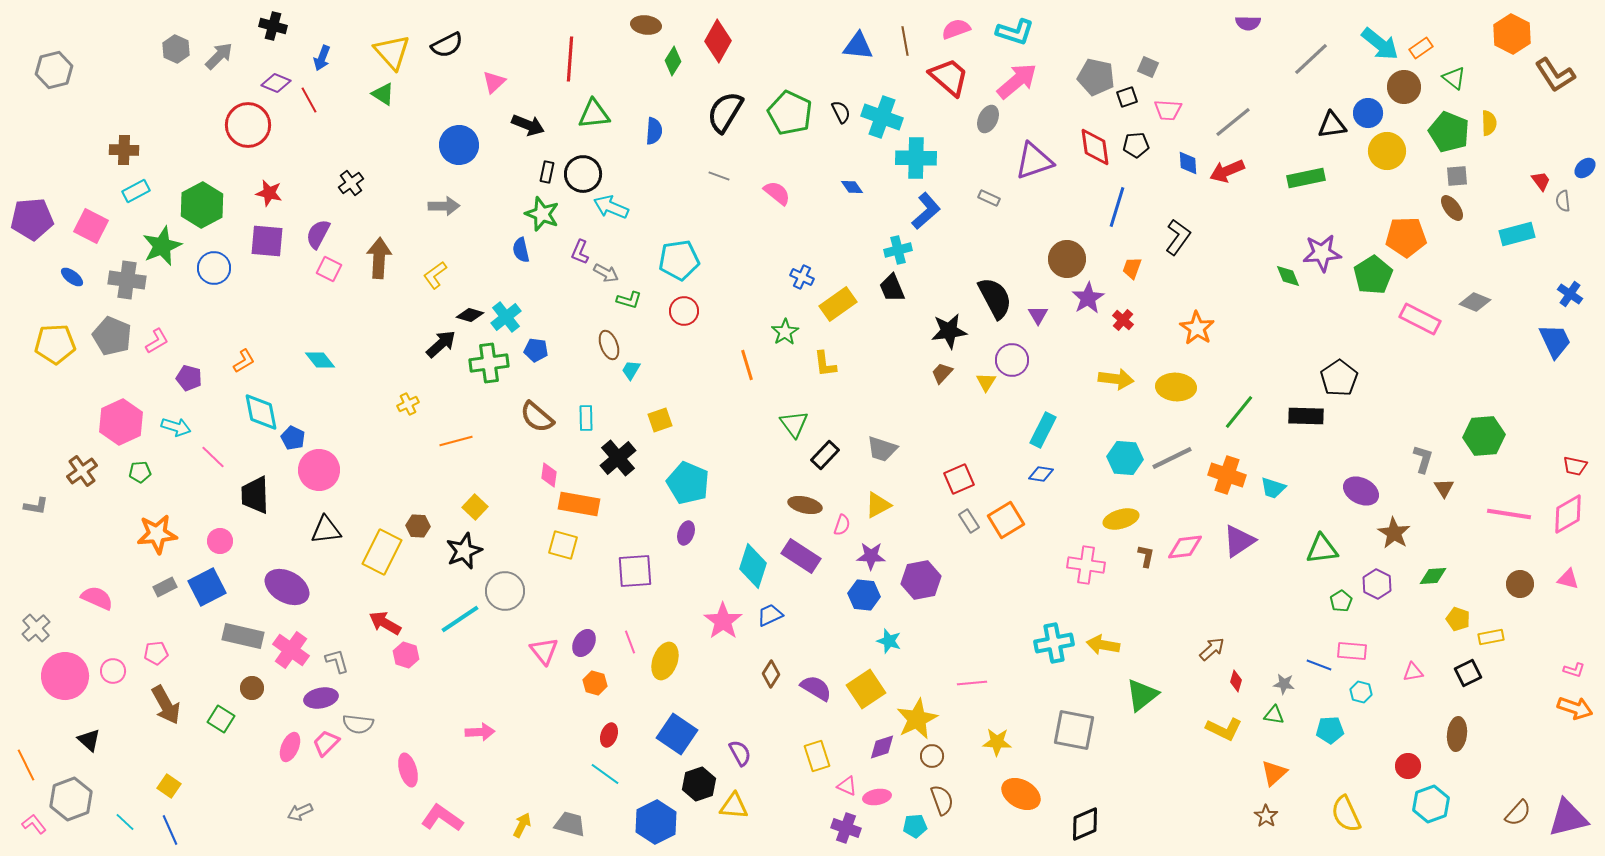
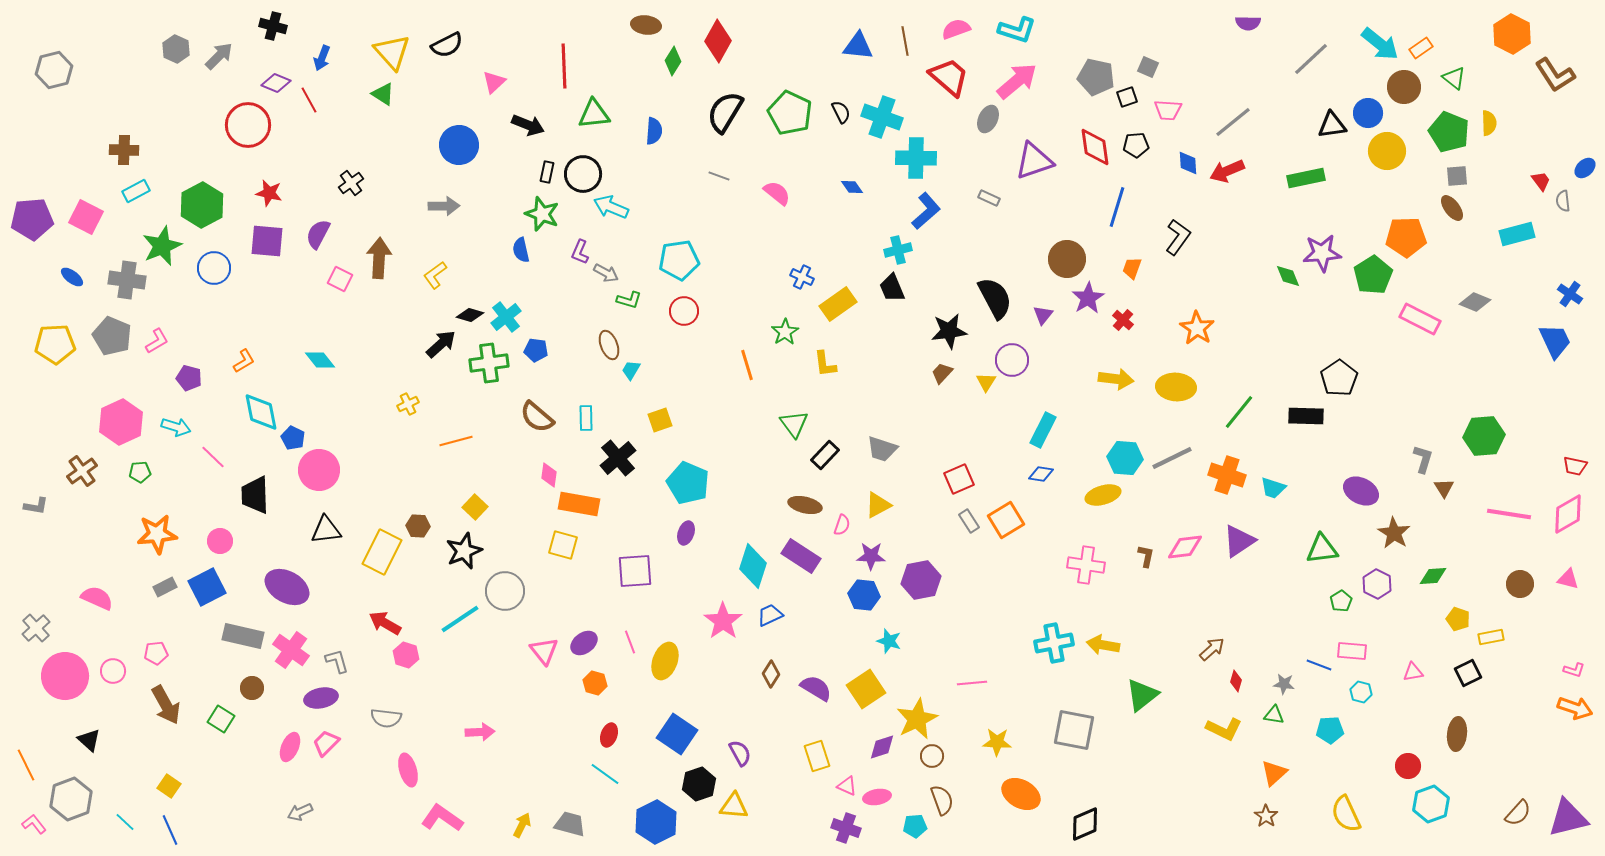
cyan L-shape at (1015, 32): moved 2 px right, 2 px up
red line at (570, 59): moved 6 px left, 7 px down; rotated 6 degrees counterclockwise
pink square at (91, 226): moved 5 px left, 9 px up
pink square at (329, 269): moved 11 px right, 10 px down
purple triangle at (1038, 315): moved 5 px right; rotated 10 degrees clockwise
yellow ellipse at (1121, 519): moved 18 px left, 24 px up
purple ellipse at (584, 643): rotated 24 degrees clockwise
gray semicircle at (358, 724): moved 28 px right, 6 px up
